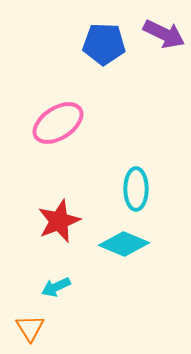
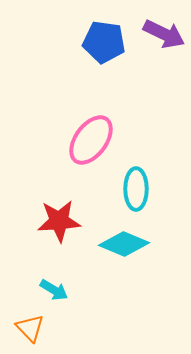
blue pentagon: moved 2 px up; rotated 6 degrees clockwise
pink ellipse: moved 33 px right, 17 px down; rotated 21 degrees counterclockwise
red star: rotated 18 degrees clockwise
cyan arrow: moved 2 px left, 3 px down; rotated 124 degrees counterclockwise
orange triangle: rotated 12 degrees counterclockwise
